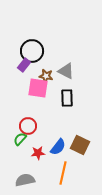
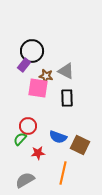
blue semicircle: moved 10 px up; rotated 72 degrees clockwise
gray semicircle: rotated 18 degrees counterclockwise
